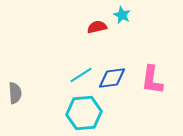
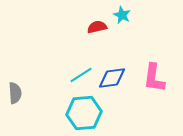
pink L-shape: moved 2 px right, 2 px up
